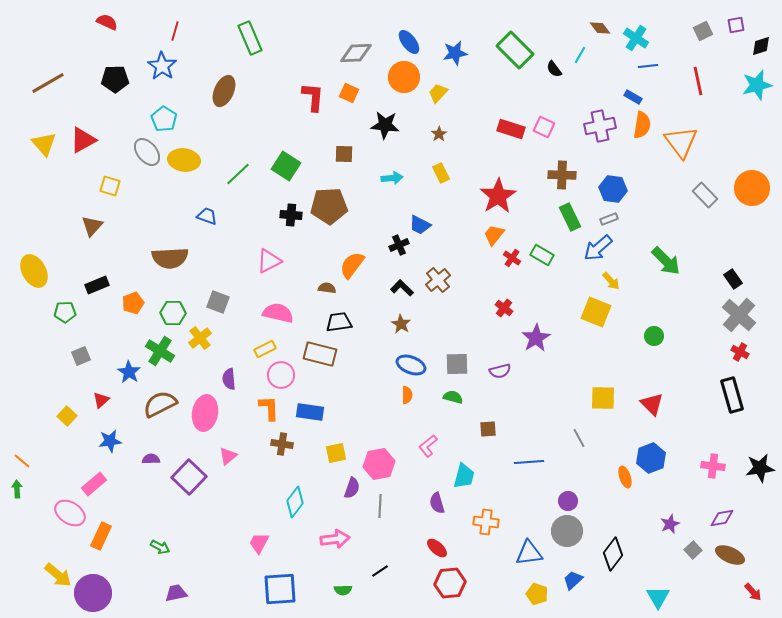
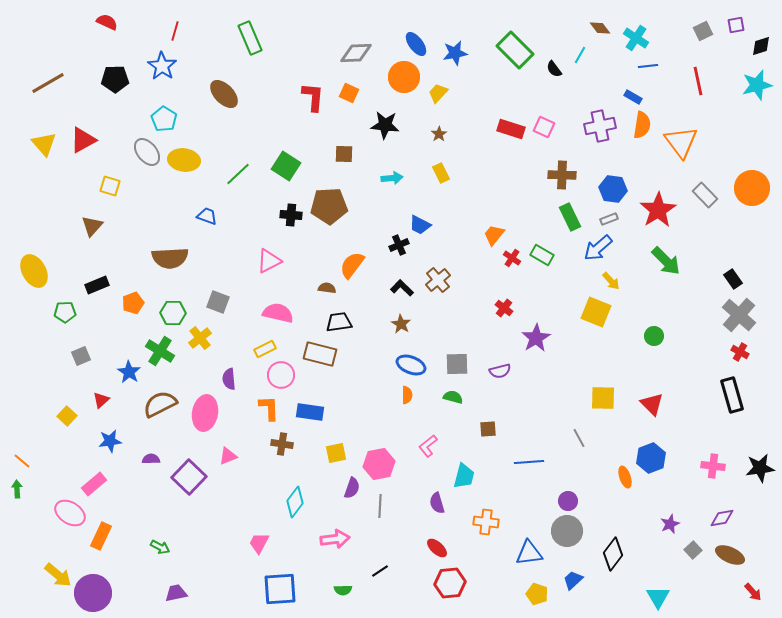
blue ellipse at (409, 42): moved 7 px right, 2 px down
brown ellipse at (224, 91): moved 3 px down; rotated 68 degrees counterclockwise
red star at (498, 196): moved 160 px right, 14 px down
pink triangle at (228, 456): rotated 18 degrees clockwise
